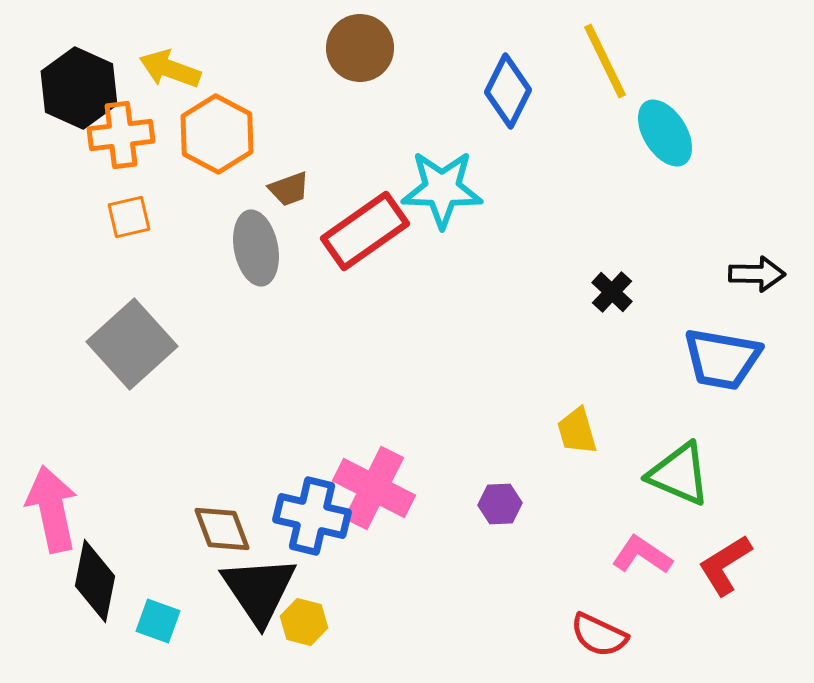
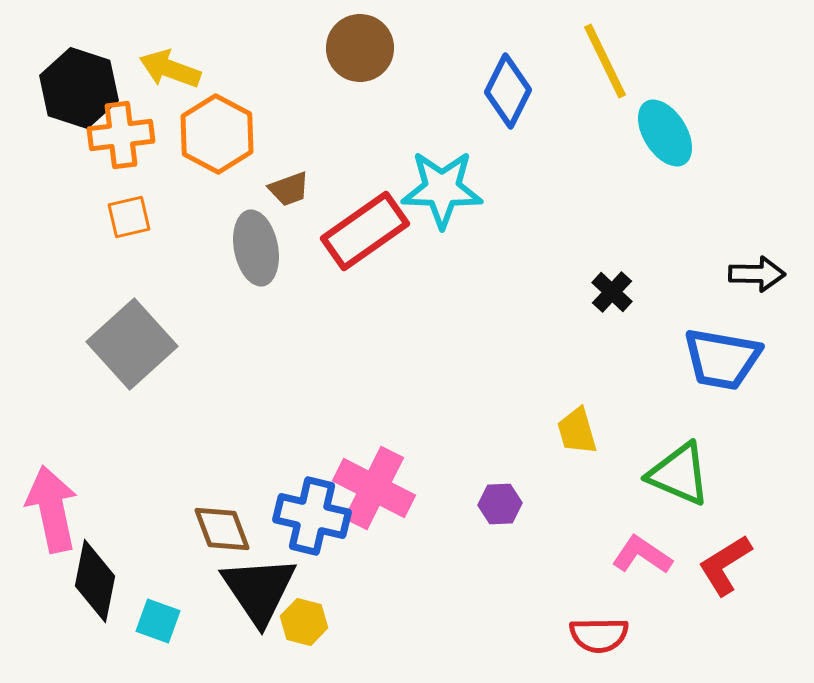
black hexagon: rotated 6 degrees counterclockwise
red semicircle: rotated 26 degrees counterclockwise
